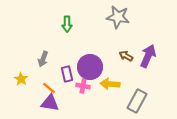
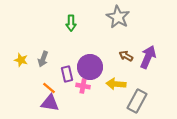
gray star: rotated 20 degrees clockwise
green arrow: moved 4 px right, 1 px up
purple arrow: moved 1 px down
yellow star: moved 19 px up; rotated 16 degrees counterclockwise
yellow arrow: moved 6 px right
